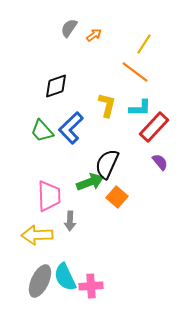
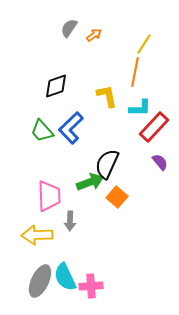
orange line: rotated 64 degrees clockwise
yellow L-shape: moved 9 px up; rotated 25 degrees counterclockwise
